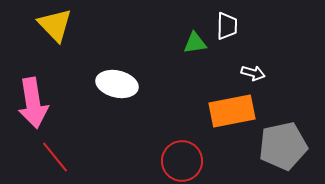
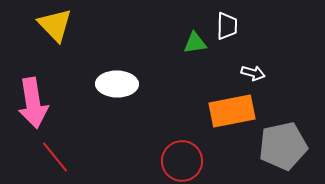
white ellipse: rotated 12 degrees counterclockwise
